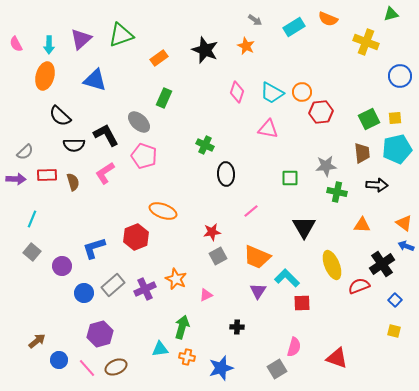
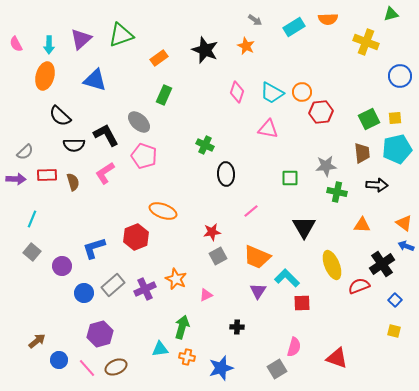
orange semicircle at (328, 19): rotated 24 degrees counterclockwise
green rectangle at (164, 98): moved 3 px up
